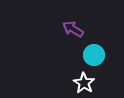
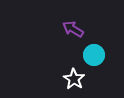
white star: moved 10 px left, 4 px up
